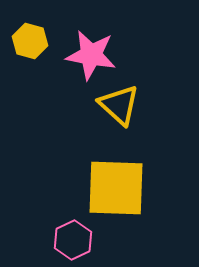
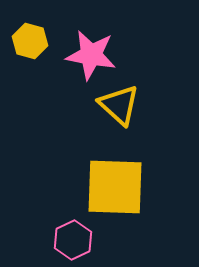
yellow square: moved 1 px left, 1 px up
